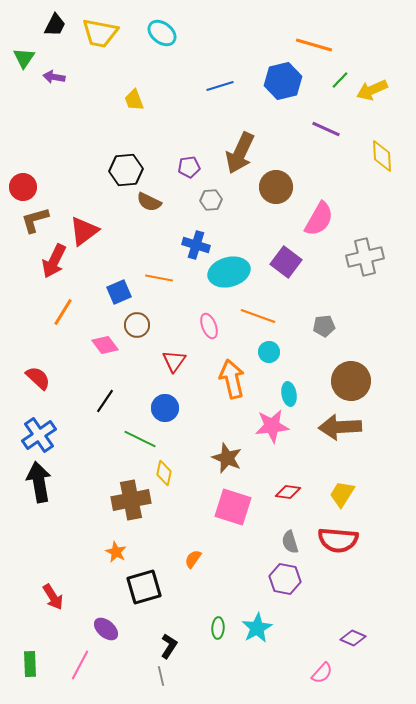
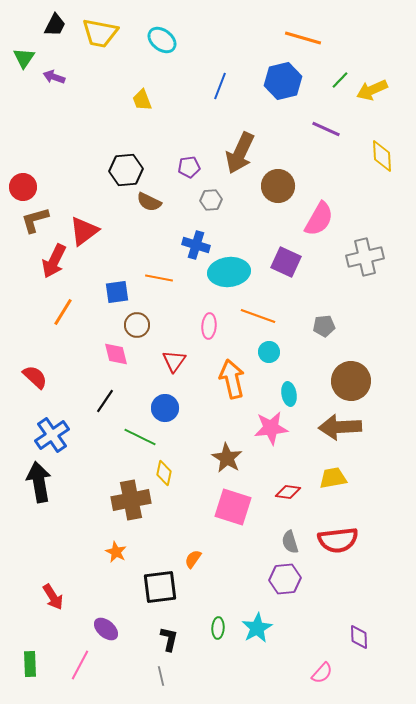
cyan ellipse at (162, 33): moved 7 px down
orange line at (314, 45): moved 11 px left, 7 px up
purple arrow at (54, 77): rotated 10 degrees clockwise
blue line at (220, 86): rotated 52 degrees counterclockwise
yellow trapezoid at (134, 100): moved 8 px right
brown circle at (276, 187): moved 2 px right, 1 px up
purple square at (286, 262): rotated 12 degrees counterclockwise
cyan ellipse at (229, 272): rotated 9 degrees clockwise
blue square at (119, 292): moved 2 px left; rotated 15 degrees clockwise
pink ellipse at (209, 326): rotated 25 degrees clockwise
pink diamond at (105, 345): moved 11 px right, 9 px down; rotated 24 degrees clockwise
red semicircle at (38, 378): moved 3 px left, 1 px up
pink star at (272, 426): moved 1 px left, 2 px down
blue cross at (39, 435): moved 13 px right
green line at (140, 439): moved 2 px up
brown star at (227, 458): rotated 8 degrees clockwise
yellow trapezoid at (342, 494): moved 9 px left, 16 px up; rotated 48 degrees clockwise
red semicircle at (338, 540): rotated 12 degrees counterclockwise
purple hexagon at (285, 579): rotated 16 degrees counterclockwise
black square at (144, 587): moved 16 px right; rotated 9 degrees clockwise
purple diamond at (353, 638): moved 6 px right, 1 px up; rotated 65 degrees clockwise
black L-shape at (169, 646): moved 7 px up; rotated 20 degrees counterclockwise
